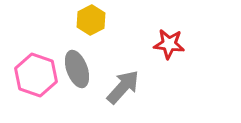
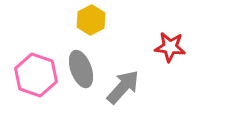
red star: moved 1 px right, 3 px down
gray ellipse: moved 4 px right
